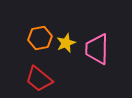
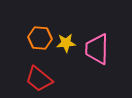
orange hexagon: rotated 15 degrees clockwise
yellow star: rotated 18 degrees clockwise
